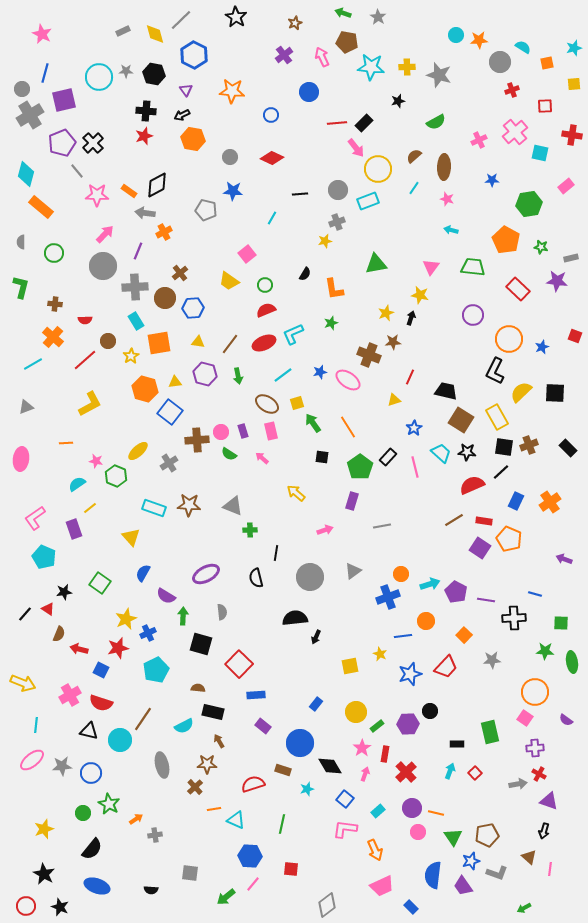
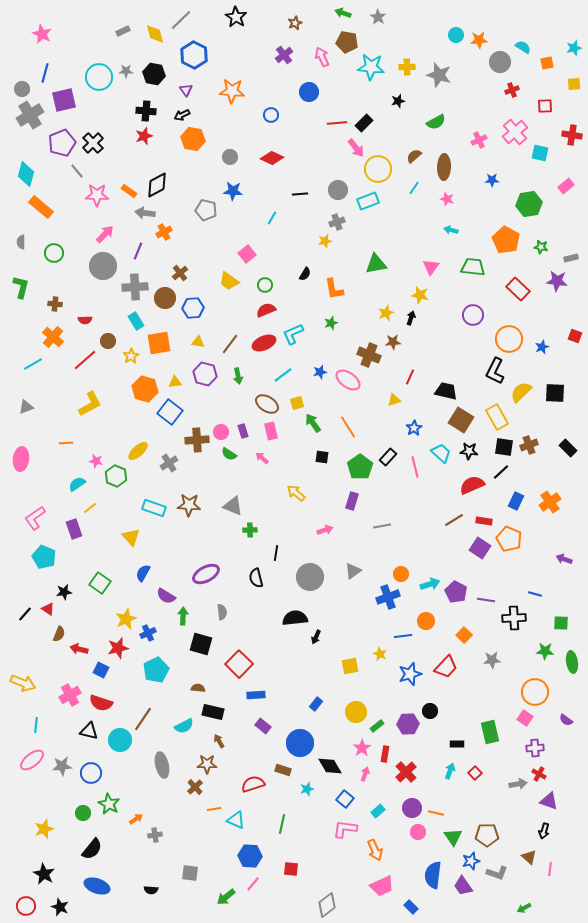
black star at (467, 452): moved 2 px right, 1 px up
brown pentagon at (487, 835): rotated 10 degrees clockwise
